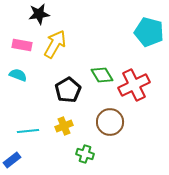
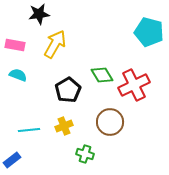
pink rectangle: moved 7 px left
cyan line: moved 1 px right, 1 px up
